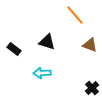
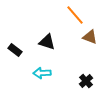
brown triangle: moved 8 px up
black rectangle: moved 1 px right, 1 px down
black cross: moved 6 px left, 7 px up
